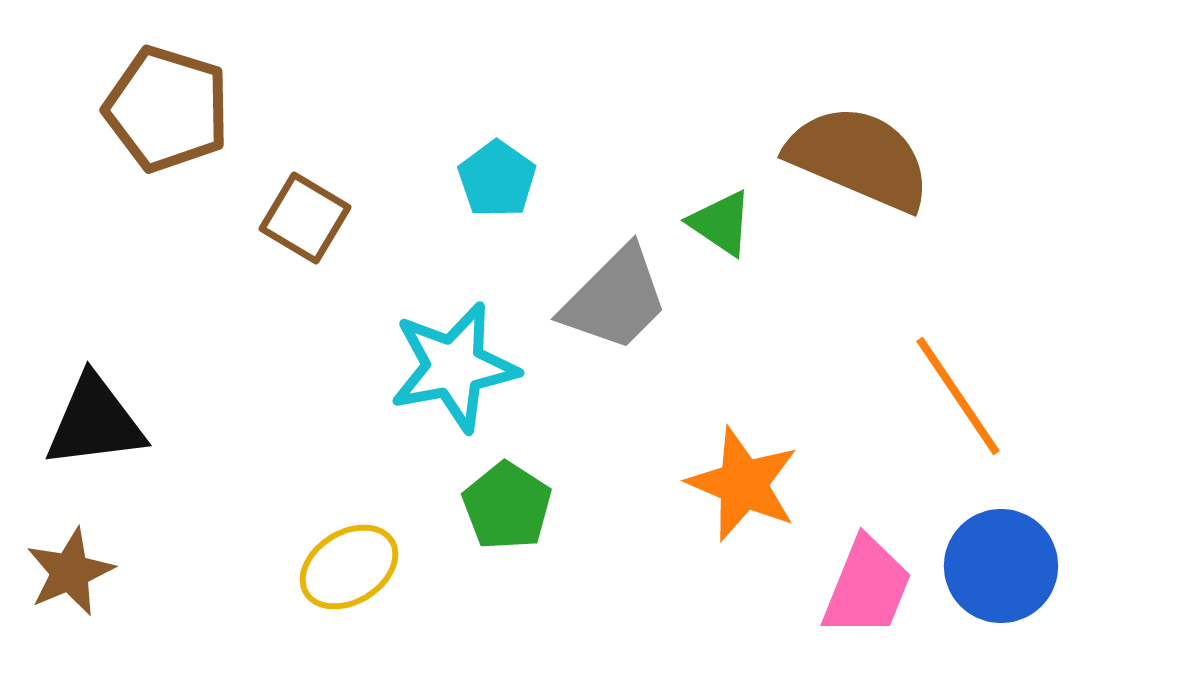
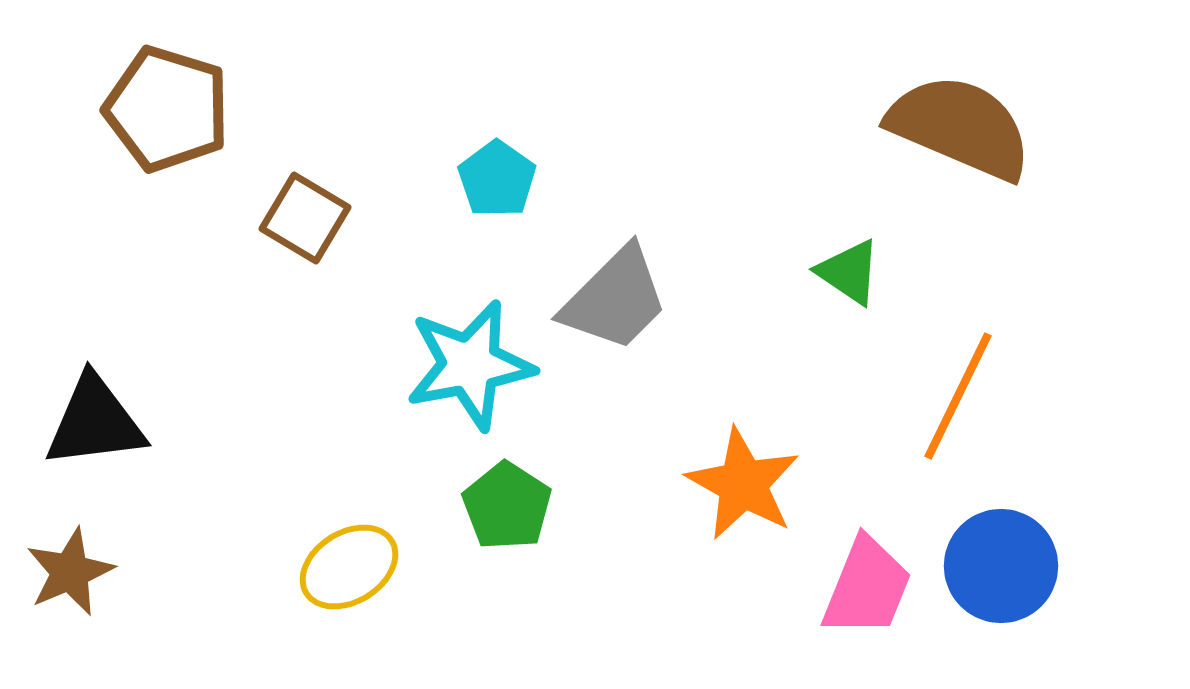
brown semicircle: moved 101 px right, 31 px up
green triangle: moved 128 px right, 49 px down
cyan star: moved 16 px right, 2 px up
orange line: rotated 60 degrees clockwise
orange star: rotated 6 degrees clockwise
